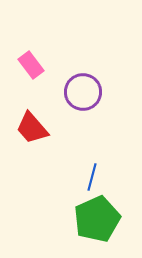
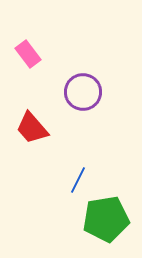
pink rectangle: moved 3 px left, 11 px up
blue line: moved 14 px left, 3 px down; rotated 12 degrees clockwise
green pentagon: moved 9 px right; rotated 15 degrees clockwise
